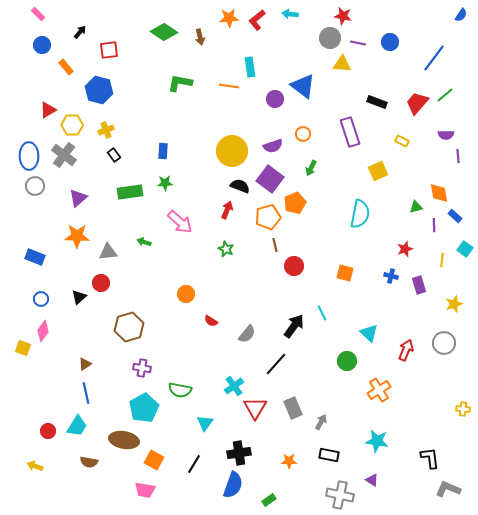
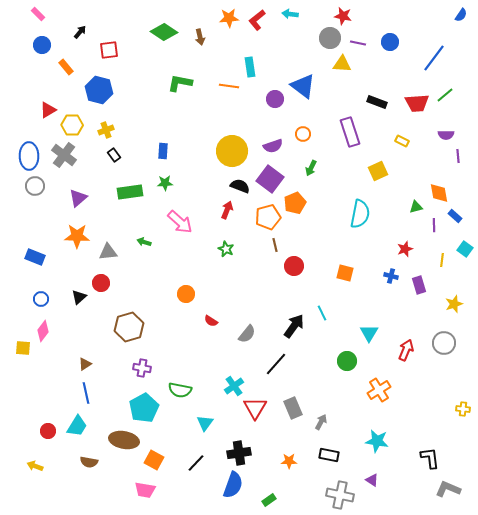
red trapezoid at (417, 103): rotated 135 degrees counterclockwise
cyan triangle at (369, 333): rotated 18 degrees clockwise
yellow square at (23, 348): rotated 14 degrees counterclockwise
black line at (194, 464): moved 2 px right, 1 px up; rotated 12 degrees clockwise
